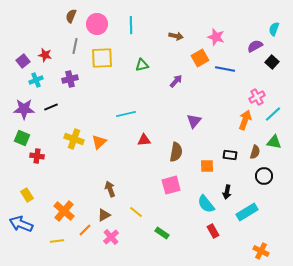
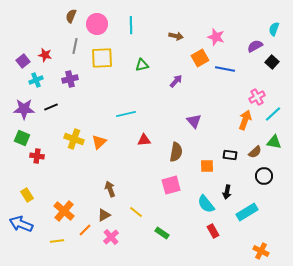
purple triangle at (194, 121): rotated 21 degrees counterclockwise
brown semicircle at (255, 152): rotated 32 degrees clockwise
